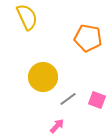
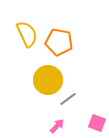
yellow semicircle: moved 17 px down
orange pentagon: moved 29 px left, 4 px down
yellow circle: moved 5 px right, 3 px down
pink square: moved 23 px down
